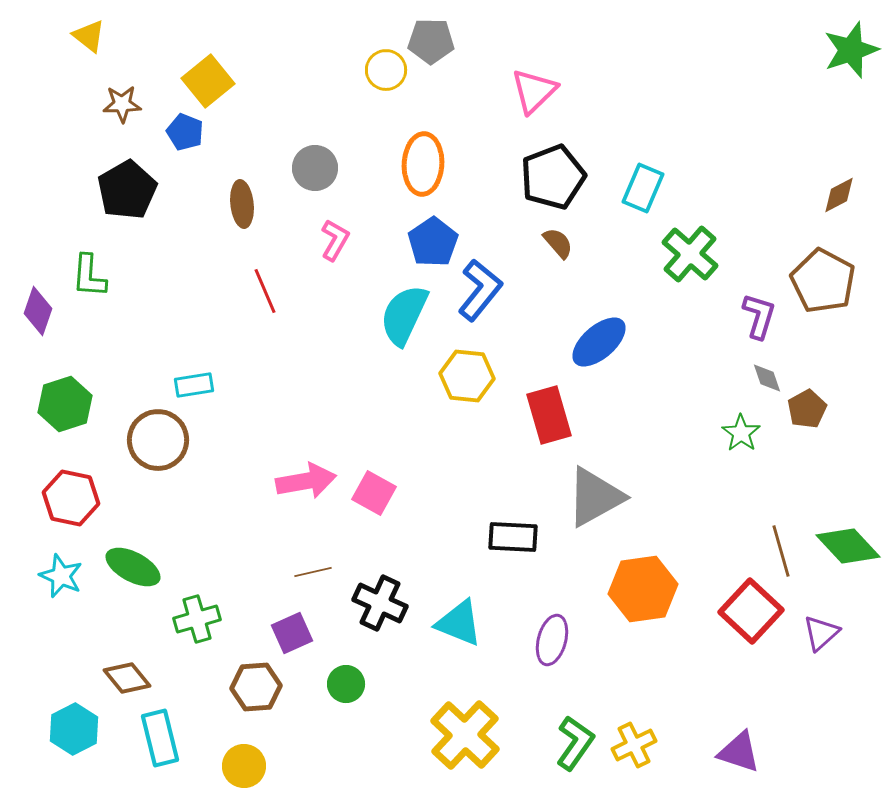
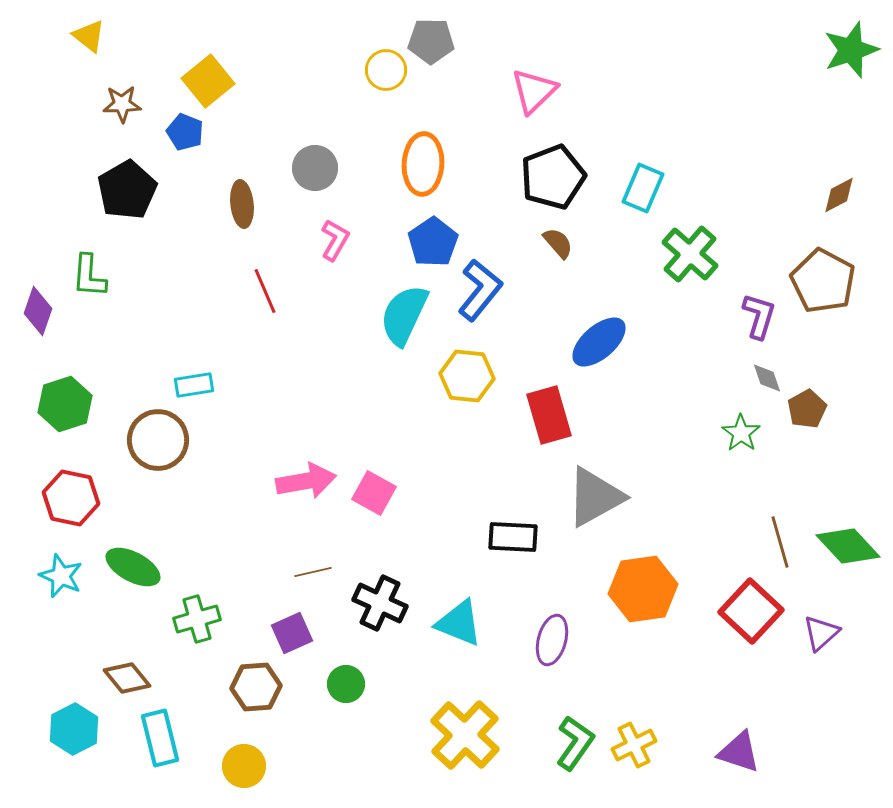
brown line at (781, 551): moved 1 px left, 9 px up
